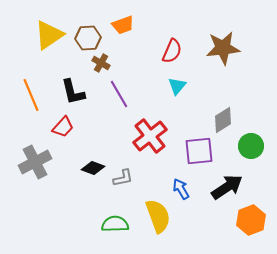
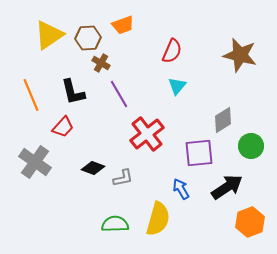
brown star: moved 17 px right, 7 px down; rotated 20 degrees clockwise
red cross: moved 3 px left, 2 px up
purple square: moved 2 px down
gray cross: rotated 28 degrees counterclockwise
yellow semicircle: moved 3 px down; rotated 36 degrees clockwise
orange hexagon: moved 1 px left, 2 px down
